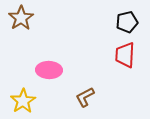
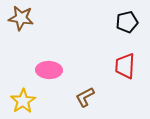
brown star: rotated 30 degrees counterclockwise
red trapezoid: moved 11 px down
